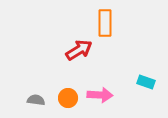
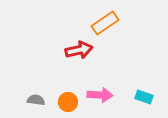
orange rectangle: rotated 56 degrees clockwise
red arrow: rotated 20 degrees clockwise
cyan rectangle: moved 2 px left, 15 px down
orange circle: moved 4 px down
